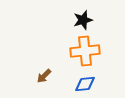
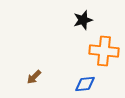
orange cross: moved 19 px right; rotated 12 degrees clockwise
brown arrow: moved 10 px left, 1 px down
